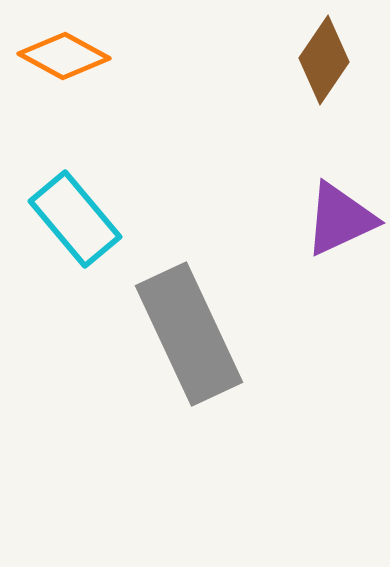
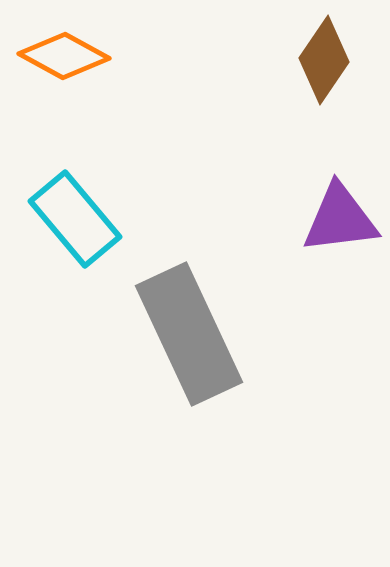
purple triangle: rotated 18 degrees clockwise
